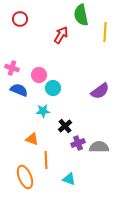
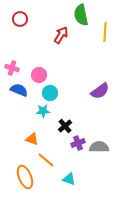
cyan circle: moved 3 px left, 5 px down
orange line: rotated 48 degrees counterclockwise
